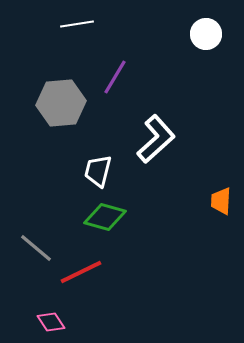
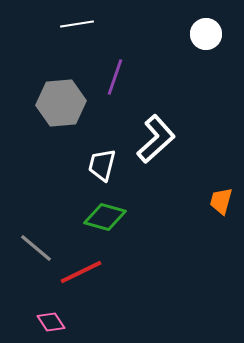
purple line: rotated 12 degrees counterclockwise
white trapezoid: moved 4 px right, 6 px up
orange trapezoid: rotated 12 degrees clockwise
